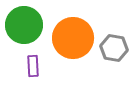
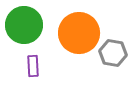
orange circle: moved 6 px right, 5 px up
gray hexagon: moved 1 px left, 5 px down
